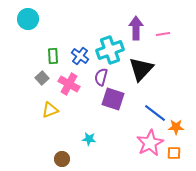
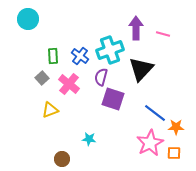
pink line: rotated 24 degrees clockwise
pink cross: rotated 10 degrees clockwise
